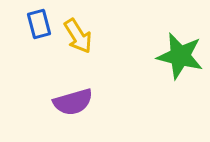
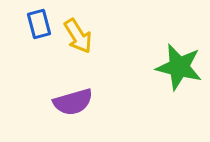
green star: moved 1 px left, 11 px down
